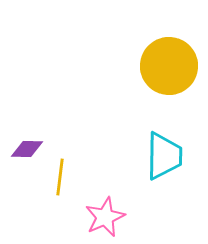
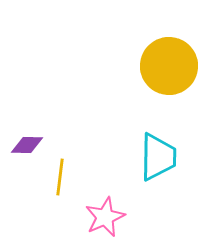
purple diamond: moved 4 px up
cyan trapezoid: moved 6 px left, 1 px down
